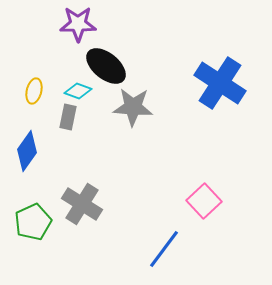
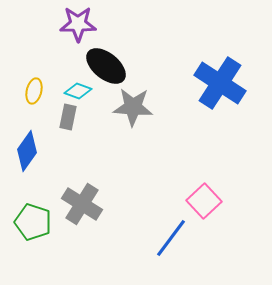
green pentagon: rotated 30 degrees counterclockwise
blue line: moved 7 px right, 11 px up
